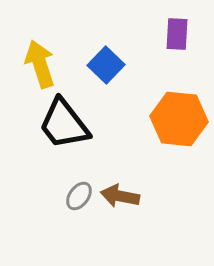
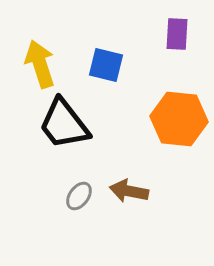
blue square: rotated 30 degrees counterclockwise
brown arrow: moved 9 px right, 5 px up
